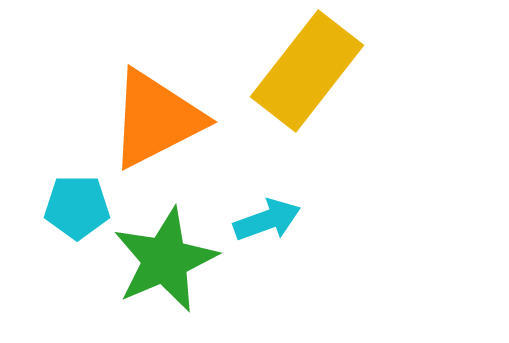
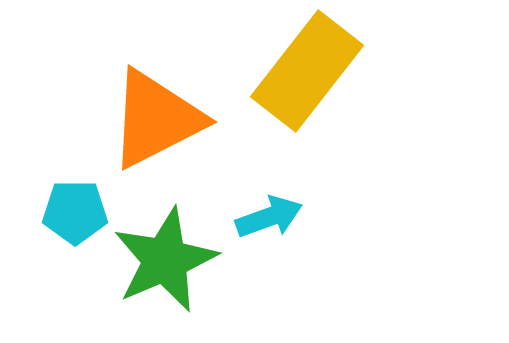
cyan pentagon: moved 2 px left, 5 px down
cyan arrow: moved 2 px right, 3 px up
